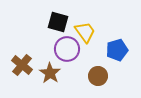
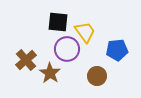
black square: rotated 10 degrees counterclockwise
blue pentagon: rotated 10 degrees clockwise
brown cross: moved 4 px right, 5 px up; rotated 10 degrees clockwise
brown circle: moved 1 px left
